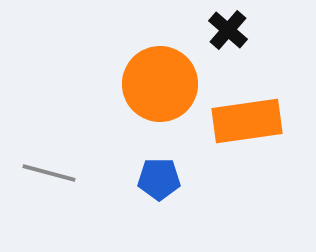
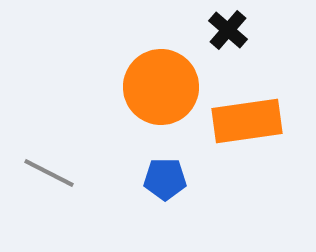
orange circle: moved 1 px right, 3 px down
gray line: rotated 12 degrees clockwise
blue pentagon: moved 6 px right
